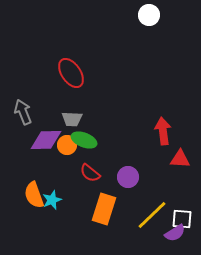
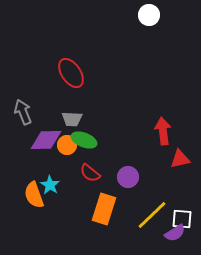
red triangle: rotated 15 degrees counterclockwise
cyan star: moved 2 px left, 15 px up; rotated 18 degrees counterclockwise
